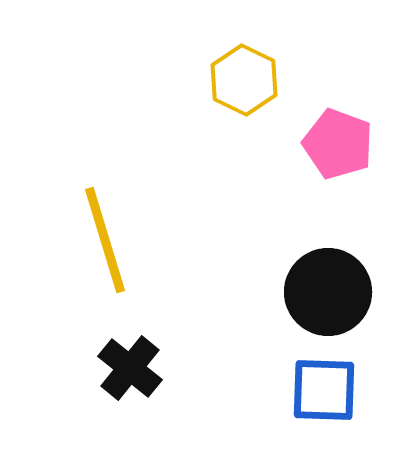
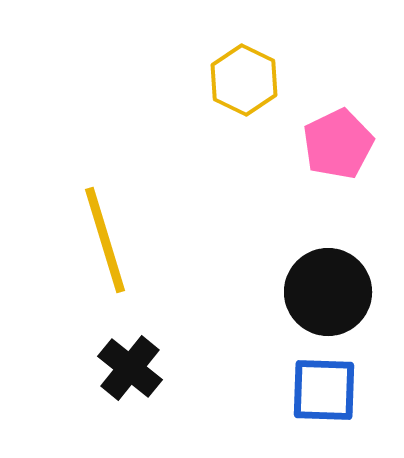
pink pentagon: rotated 26 degrees clockwise
